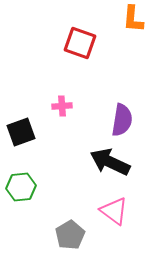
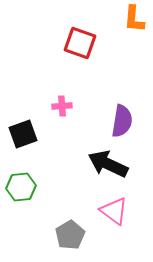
orange L-shape: moved 1 px right
purple semicircle: moved 1 px down
black square: moved 2 px right, 2 px down
black arrow: moved 2 px left, 2 px down
